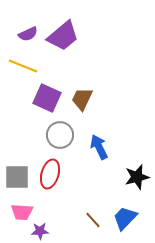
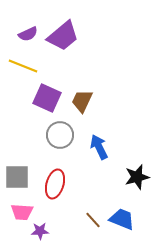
brown trapezoid: moved 2 px down
red ellipse: moved 5 px right, 10 px down
blue trapezoid: moved 3 px left, 1 px down; rotated 68 degrees clockwise
